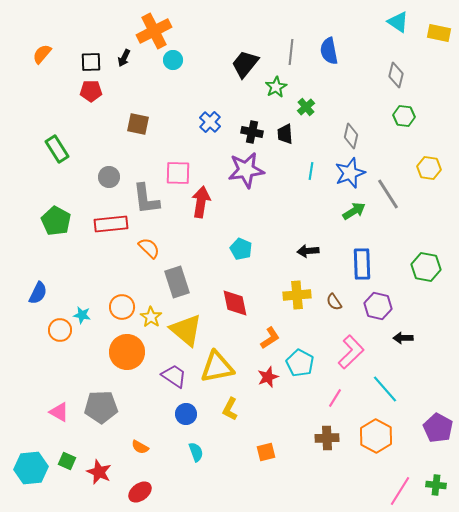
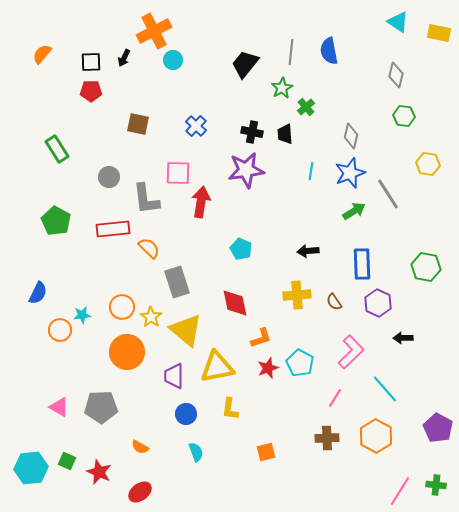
green star at (276, 87): moved 6 px right, 1 px down
blue cross at (210, 122): moved 14 px left, 4 px down
yellow hexagon at (429, 168): moved 1 px left, 4 px up
red rectangle at (111, 224): moved 2 px right, 5 px down
purple hexagon at (378, 306): moved 3 px up; rotated 12 degrees clockwise
cyan star at (82, 315): rotated 18 degrees counterclockwise
orange L-shape at (270, 338): moved 9 px left; rotated 15 degrees clockwise
purple trapezoid at (174, 376): rotated 124 degrees counterclockwise
red star at (268, 377): moved 9 px up
yellow L-shape at (230, 409): rotated 20 degrees counterclockwise
pink triangle at (59, 412): moved 5 px up
